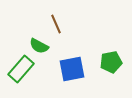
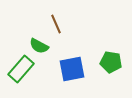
green pentagon: rotated 20 degrees clockwise
